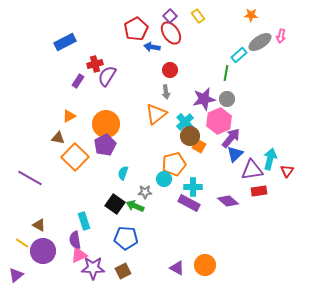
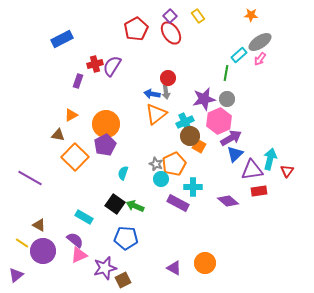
pink arrow at (281, 36): moved 21 px left, 23 px down; rotated 24 degrees clockwise
blue rectangle at (65, 42): moved 3 px left, 3 px up
blue arrow at (152, 47): moved 47 px down
red circle at (170, 70): moved 2 px left, 8 px down
purple semicircle at (107, 76): moved 5 px right, 10 px up
purple rectangle at (78, 81): rotated 16 degrees counterclockwise
orange triangle at (69, 116): moved 2 px right, 1 px up
cyan cross at (185, 122): rotated 18 degrees clockwise
brown triangle at (58, 138): moved 3 px up
purple arrow at (231, 138): rotated 20 degrees clockwise
orange pentagon at (174, 164): rotated 10 degrees counterclockwise
cyan circle at (164, 179): moved 3 px left
gray star at (145, 192): moved 11 px right, 28 px up; rotated 24 degrees clockwise
purple rectangle at (189, 203): moved 11 px left
cyan rectangle at (84, 221): moved 4 px up; rotated 42 degrees counterclockwise
purple semicircle at (75, 240): rotated 138 degrees clockwise
orange circle at (205, 265): moved 2 px up
purple star at (93, 268): moved 12 px right; rotated 15 degrees counterclockwise
purple triangle at (177, 268): moved 3 px left
brown square at (123, 271): moved 9 px down
